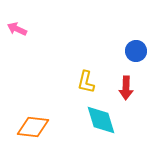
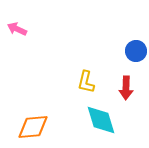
orange diamond: rotated 12 degrees counterclockwise
